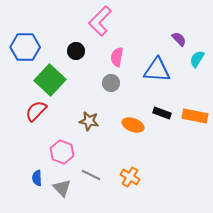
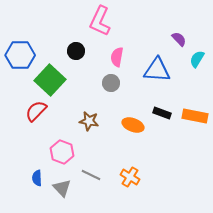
pink L-shape: rotated 20 degrees counterclockwise
blue hexagon: moved 5 px left, 8 px down
